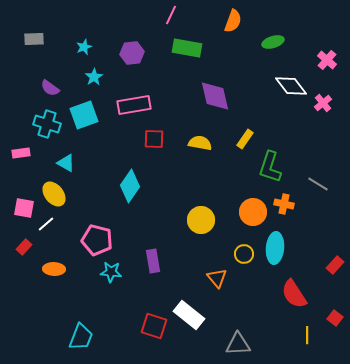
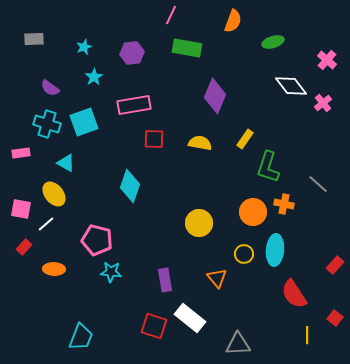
purple diamond at (215, 96): rotated 36 degrees clockwise
cyan square at (84, 115): moved 7 px down
green L-shape at (270, 167): moved 2 px left
gray line at (318, 184): rotated 10 degrees clockwise
cyan diamond at (130, 186): rotated 16 degrees counterclockwise
pink square at (24, 208): moved 3 px left, 1 px down
yellow circle at (201, 220): moved 2 px left, 3 px down
cyan ellipse at (275, 248): moved 2 px down
purple rectangle at (153, 261): moved 12 px right, 19 px down
white rectangle at (189, 315): moved 1 px right, 3 px down
